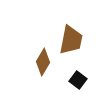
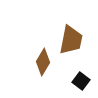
black square: moved 3 px right, 1 px down
